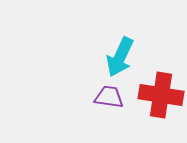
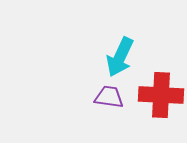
red cross: rotated 6 degrees counterclockwise
